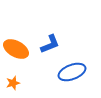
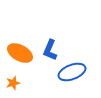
blue L-shape: moved 6 px down; rotated 135 degrees clockwise
orange ellipse: moved 4 px right, 4 px down
